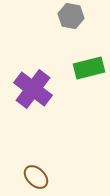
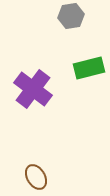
gray hexagon: rotated 20 degrees counterclockwise
brown ellipse: rotated 15 degrees clockwise
